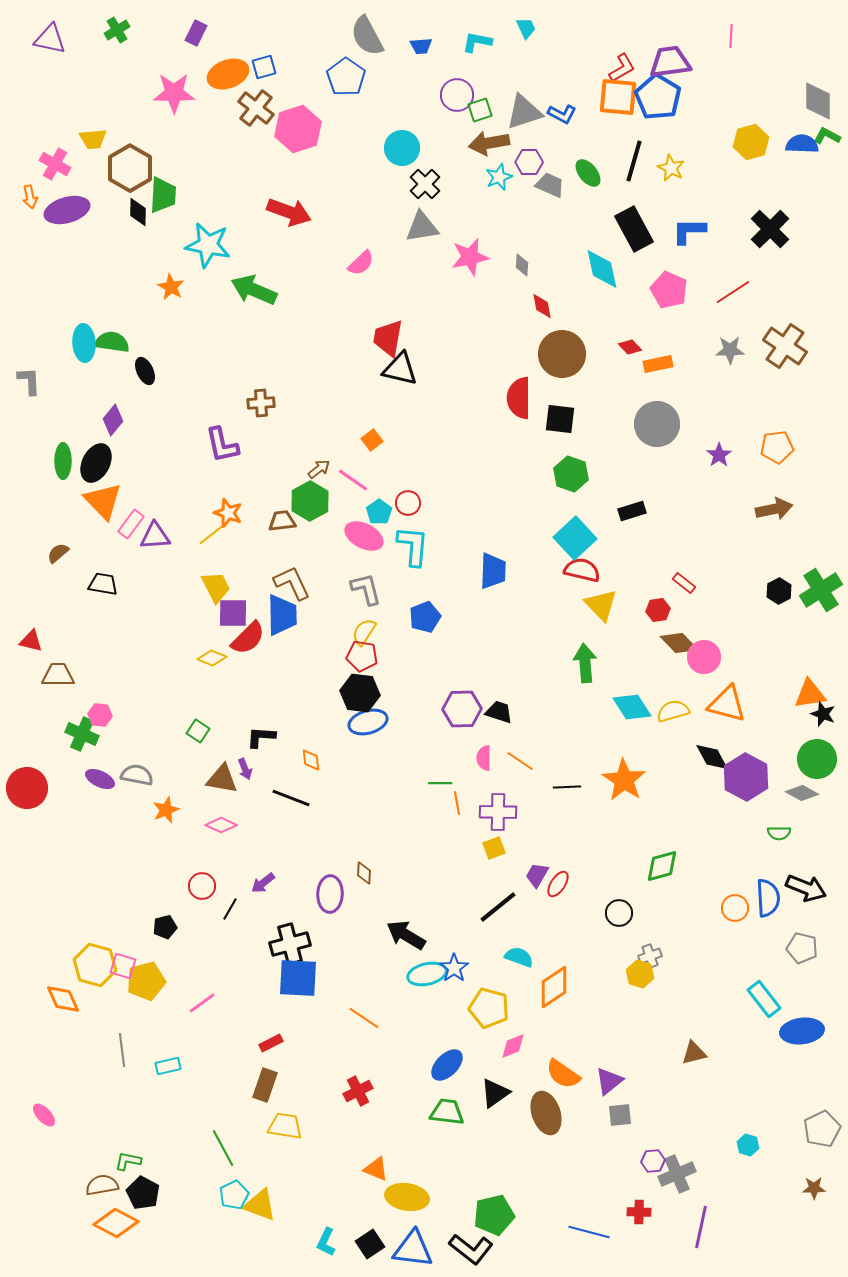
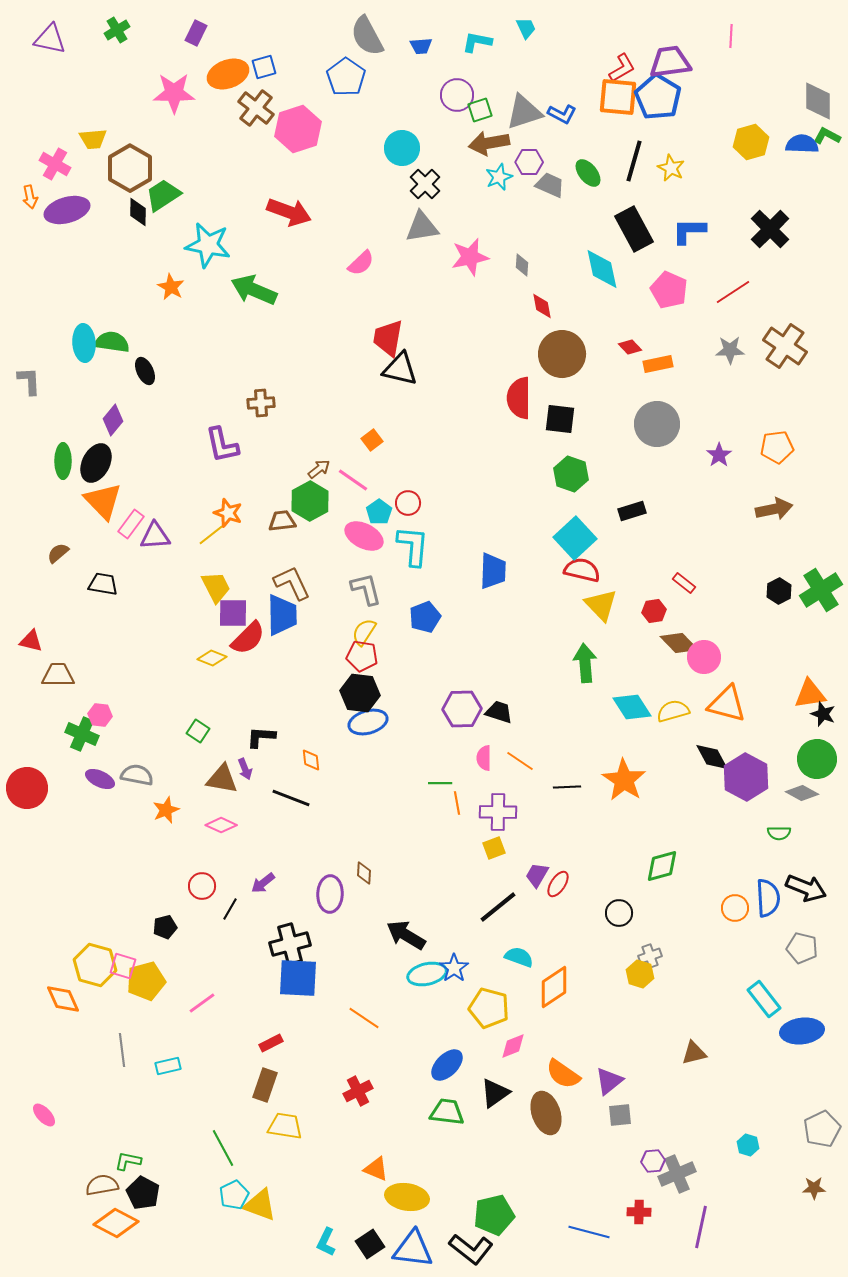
green trapezoid at (163, 195): rotated 126 degrees counterclockwise
red hexagon at (658, 610): moved 4 px left, 1 px down
